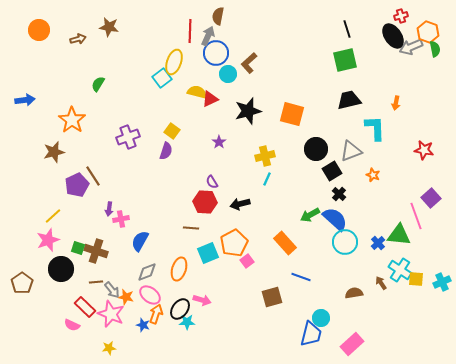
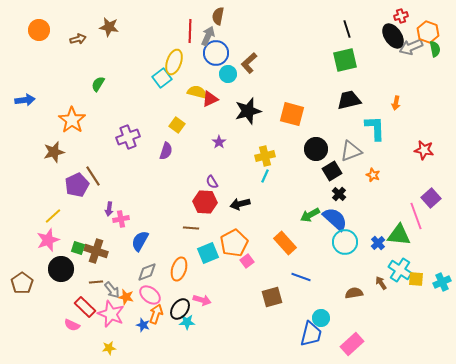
yellow square at (172, 131): moved 5 px right, 6 px up
cyan line at (267, 179): moved 2 px left, 3 px up
